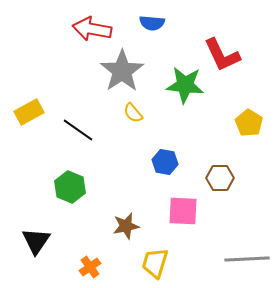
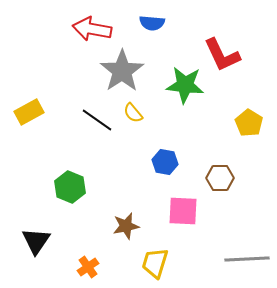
black line: moved 19 px right, 10 px up
orange cross: moved 2 px left
